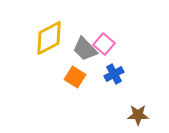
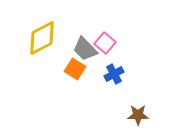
yellow diamond: moved 7 px left
pink square: moved 1 px right, 1 px up
orange square: moved 8 px up
